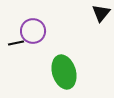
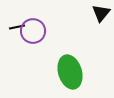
black line: moved 1 px right, 16 px up
green ellipse: moved 6 px right
